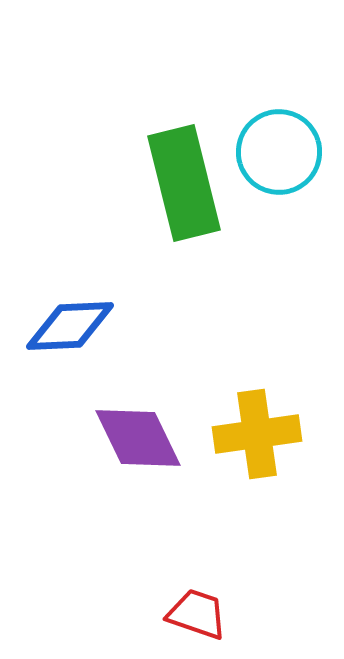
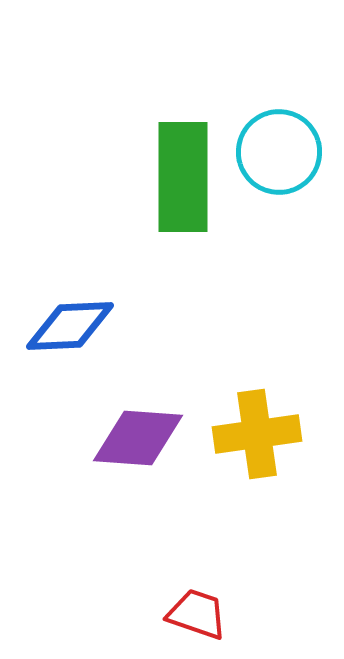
green rectangle: moved 1 px left, 6 px up; rotated 14 degrees clockwise
purple diamond: rotated 60 degrees counterclockwise
